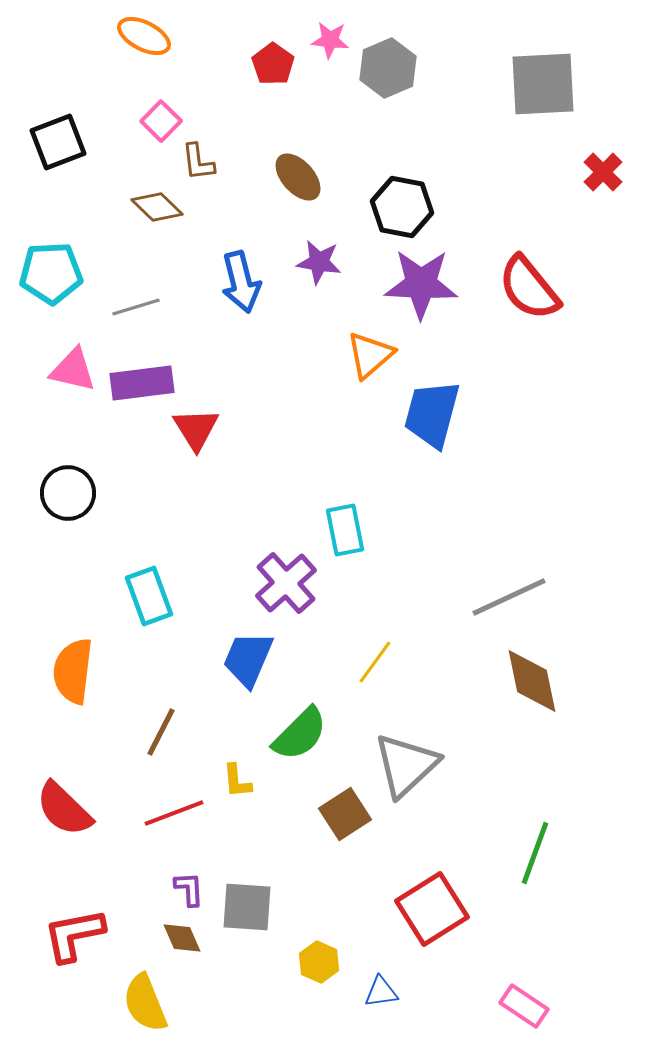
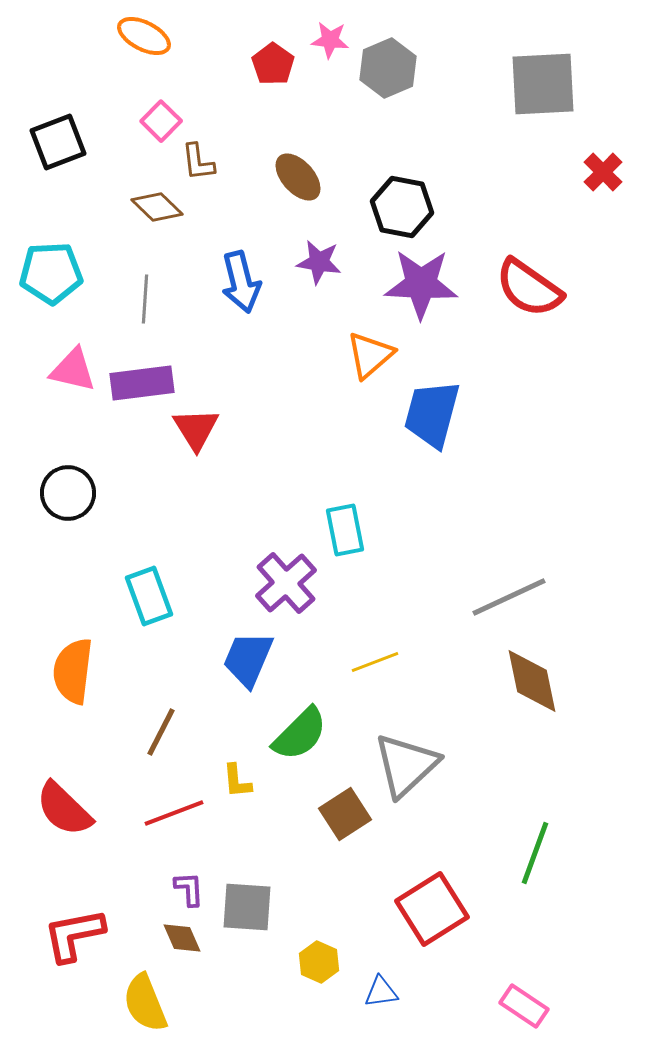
red semicircle at (529, 288): rotated 16 degrees counterclockwise
gray line at (136, 307): moved 9 px right, 8 px up; rotated 69 degrees counterclockwise
yellow line at (375, 662): rotated 33 degrees clockwise
